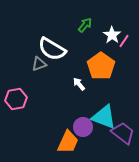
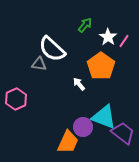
white star: moved 4 px left, 2 px down
white semicircle: rotated 12 degrees clockwise
gray triangle: rotated 28 degrees clockwise
pink hexagon: rotated 15 degrees counterclockwise
